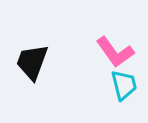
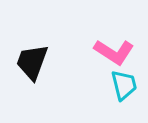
pink L-shape: moved 1 px left; rotated 21 degrees counterclockwise
